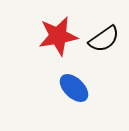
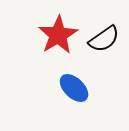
red star: moved 1 px up; rotated 21 degrees counterclockwise
